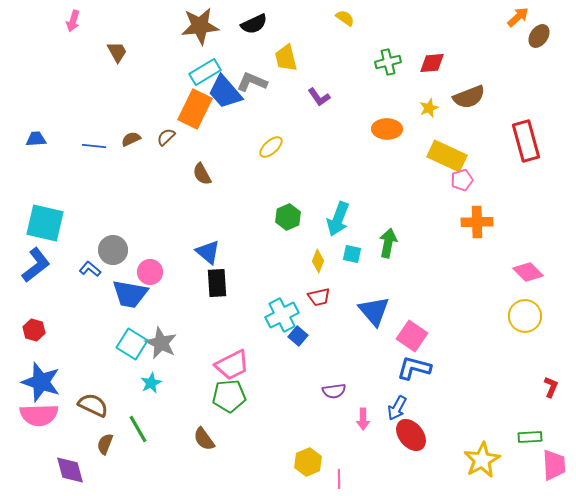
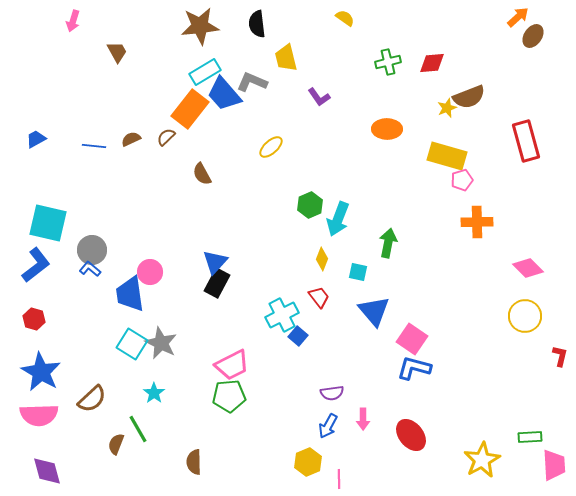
black semicircle at (254, 24): moved 3 px right; rotated 108 degrees clockwise
brown ellipse at (539, 36): moved 6 px left
blue trapezoid at (225, 92): moved 1 px left, 2 px down
yellow star at (429, 108): moved 18 px right
orange rectangle at (195, 109): moved 5 px left; rotated 12 degrees clockwise
blue trapezoid at (36, 139): rotated 25 degrees counterclockwise
yellow rectangle at (447, 156): rotated 9 degrees counterclockwise
green hexagon at (288, 217): moved 22 px right, 12 px up
cyan square at (45, 223): moved 3 px right
gray circle at (113, 250): moved 21 px left
blue triangle at (208, 252): moved 7 px right, 10 px down; rotated 32 degrees clockwise
cyan square at (352, 254): moved 6 px right, 18 px down
yellow diamond at (318, 261): moved 4 px right, 2 px up
pink diamond at (528, 272): moved 4 px up
black rectangle at (217, 283): rotated 32 degrees clockwise
blue trapezoid at (130, 294): rotated 72 degrees clockwise
red trapezoid at (319, 297): rotated 115 degrees counterclockwise
red hexagon at (34, 330): moved 11 px up
pink square at (412, 336): moved 3 px down
blue star at (41, 382): moved 10 px up; rotated 12 degrees clockwise
cyan star at (151, 383): moved 3 px right, 10 px down; rotated 10 degrees counterclockwise
red L-shape at (551, 387): moved 9 px right, 31 px up; rotated 10 degrees counterclockwise
purple semicircle at (334, 391): moved 2 px left, 2 px down
brown semicircle at (93, 405): moved 1 px left, 6 px up; rotated 112 degrees clockwise
blue arrow at (397, 408): moved 69 px left, 18 px down
brown semicircle at (204, 439): moved 10 px left, 23 px down; rotated 35 degrees clockwise
brown semicircle at (105, 444): moved 11 px right
purple diamond at (70, 470): moved 23 px left, 1 px down
